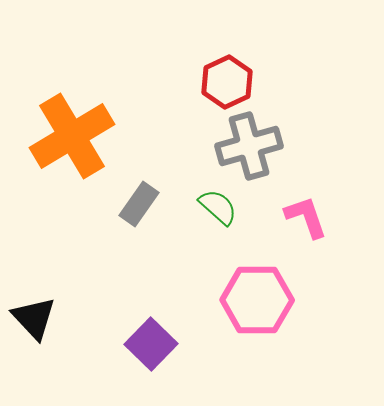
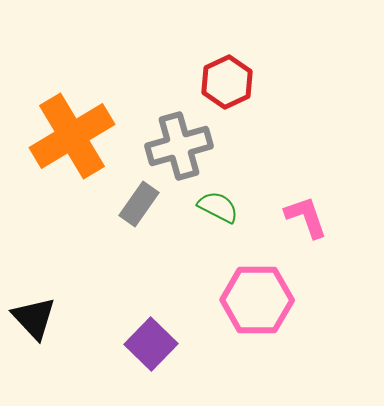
gray cross: moved 70 px left
green semicircle: rotated 15 degrees counterclockwise
